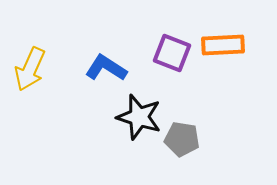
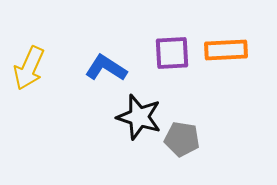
orange rectangle: moved 3 px right, 5 px down
purple square: rotated 24 degrees counterclockwise
yellow arrow: moved 1 px left, 1 px up
